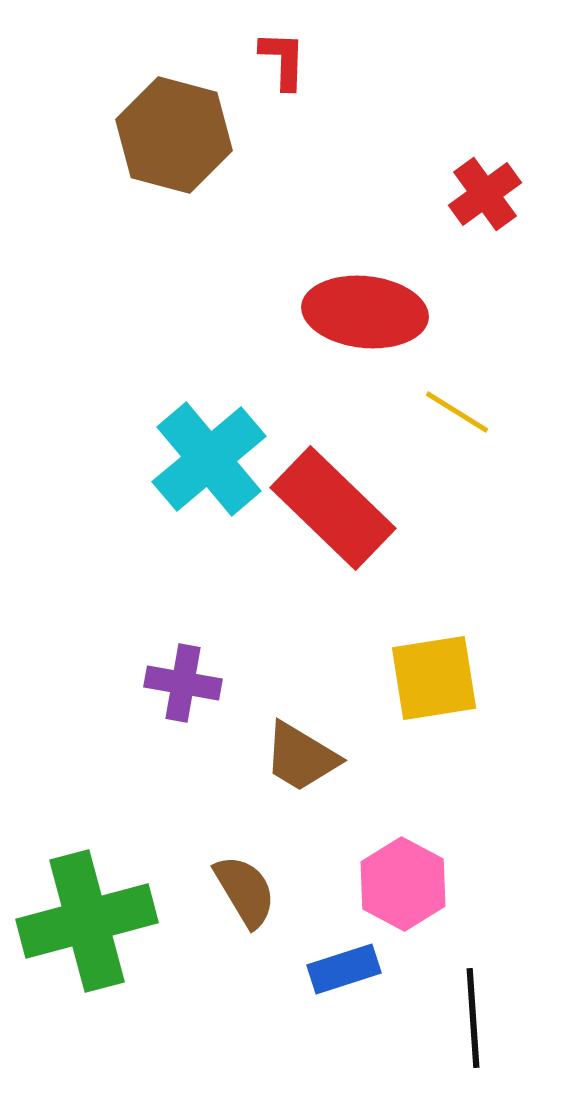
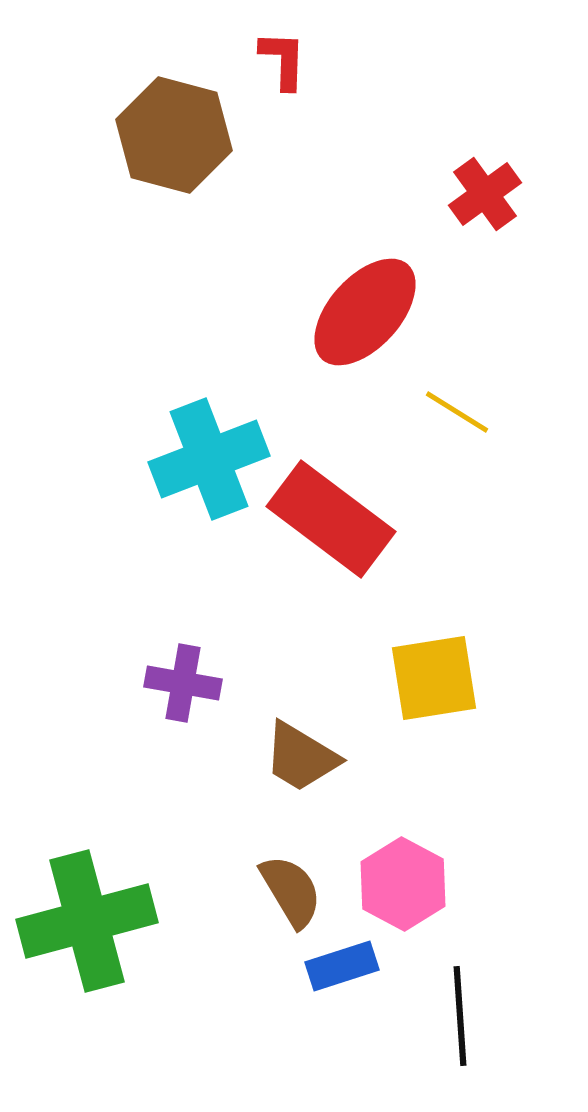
red ellipse: rotated 54 degrees counterclockwise
cyan cross: rotated 19 degrees clockwise
red rectangle: moved 2 px left, 11 px down; rotated 7 degrees counterclockwise
brown semicircle: moved 46 px right
blue rectangle: moved 2 px left, 3 px up
black line: moved 13 px left, 2 px up
